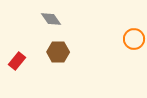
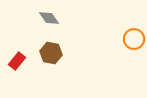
gray diamond: moved 2 px left, 1 px up
brown hexagon: moved 7 px left, 1 px down; rotated 10 degrees clockwise
